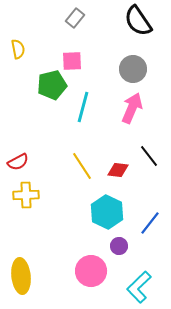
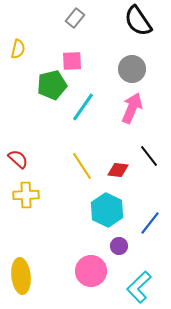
yellow semicircle: rotated 24 degrees clockwise
gray circle: moved 1 px left
cyan line: rotated 20 degrees clockwise
red semicircle: moved 3 px up; rotated 110 degrees counterclockwise
cyan hexagon: moved 2 px up
